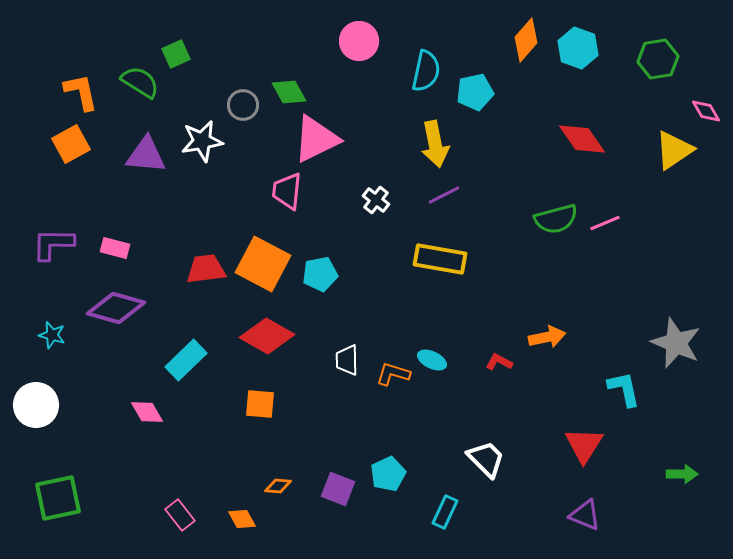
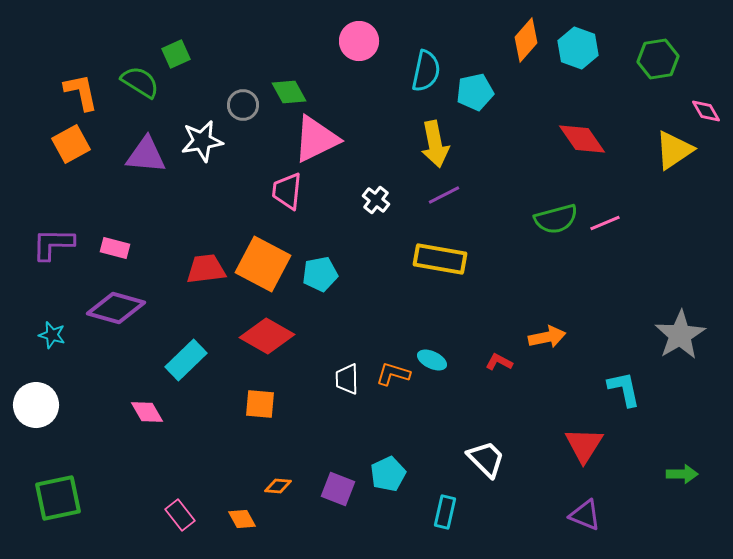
gray star at (676, 343): moved 4 px right, 8 px up; rotated 18 degrees clockwise
white trapezoid at (347, 360): moved 19 px down
cyan rectangle at (445, 512): rotated 12 degrees counterclockwise
